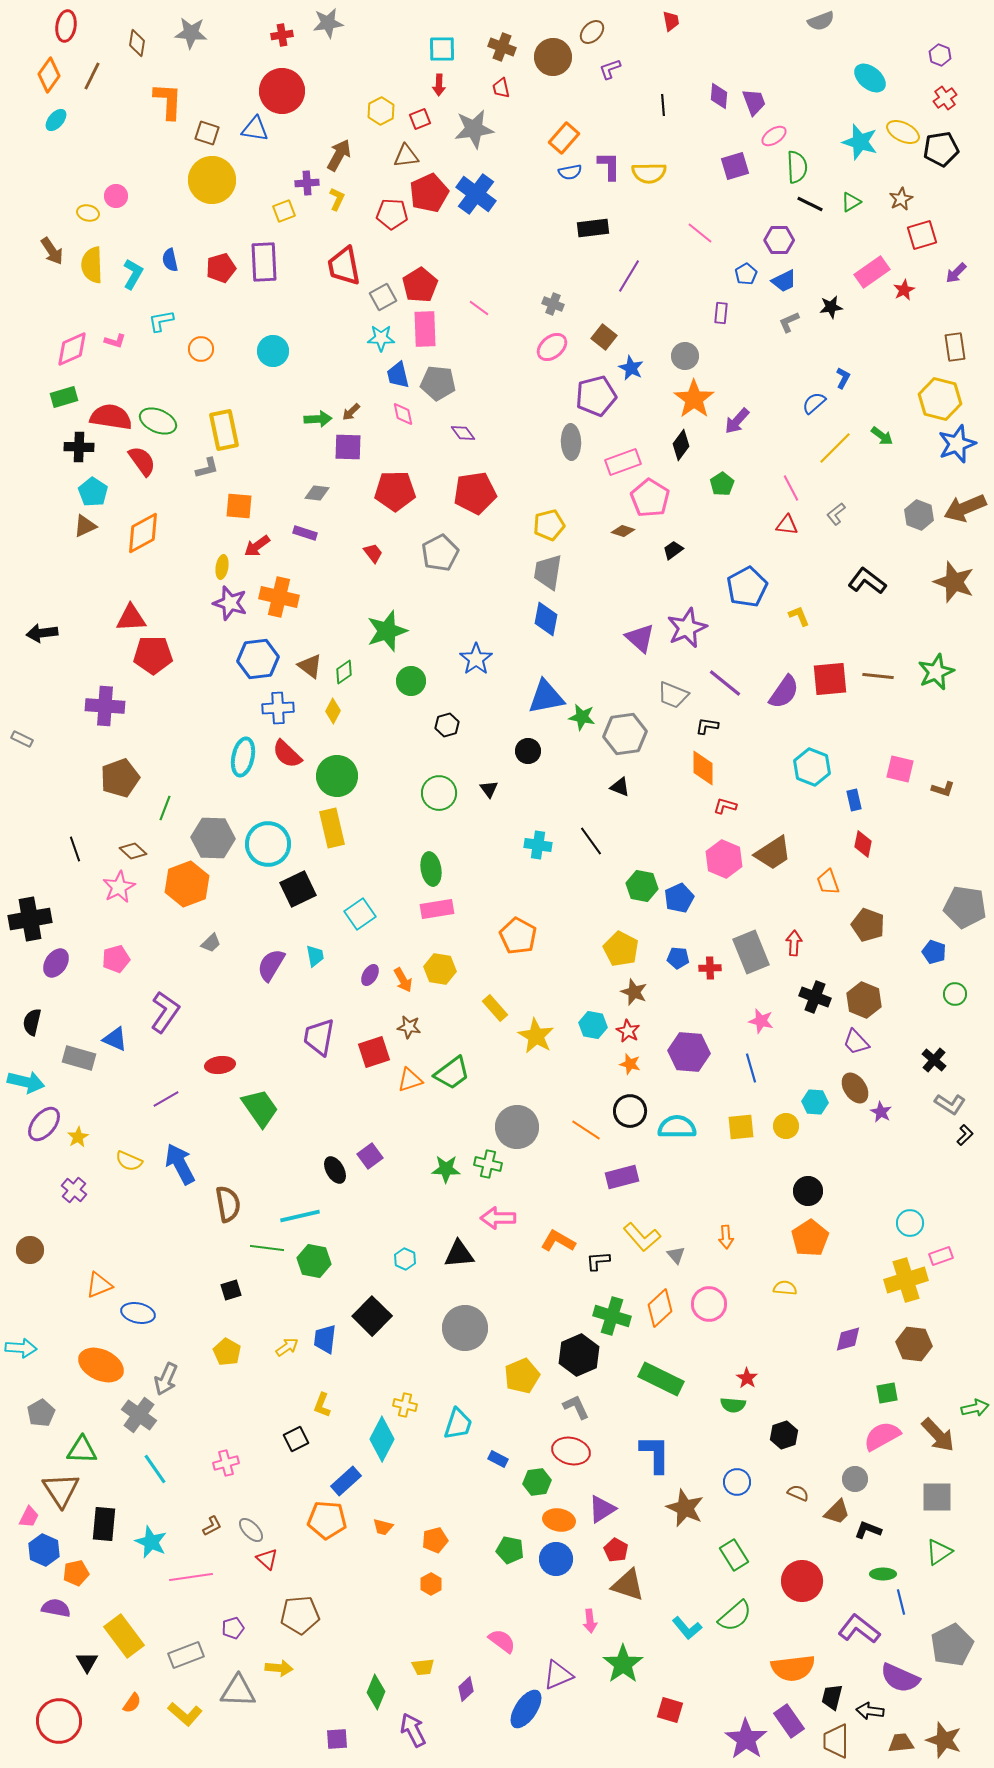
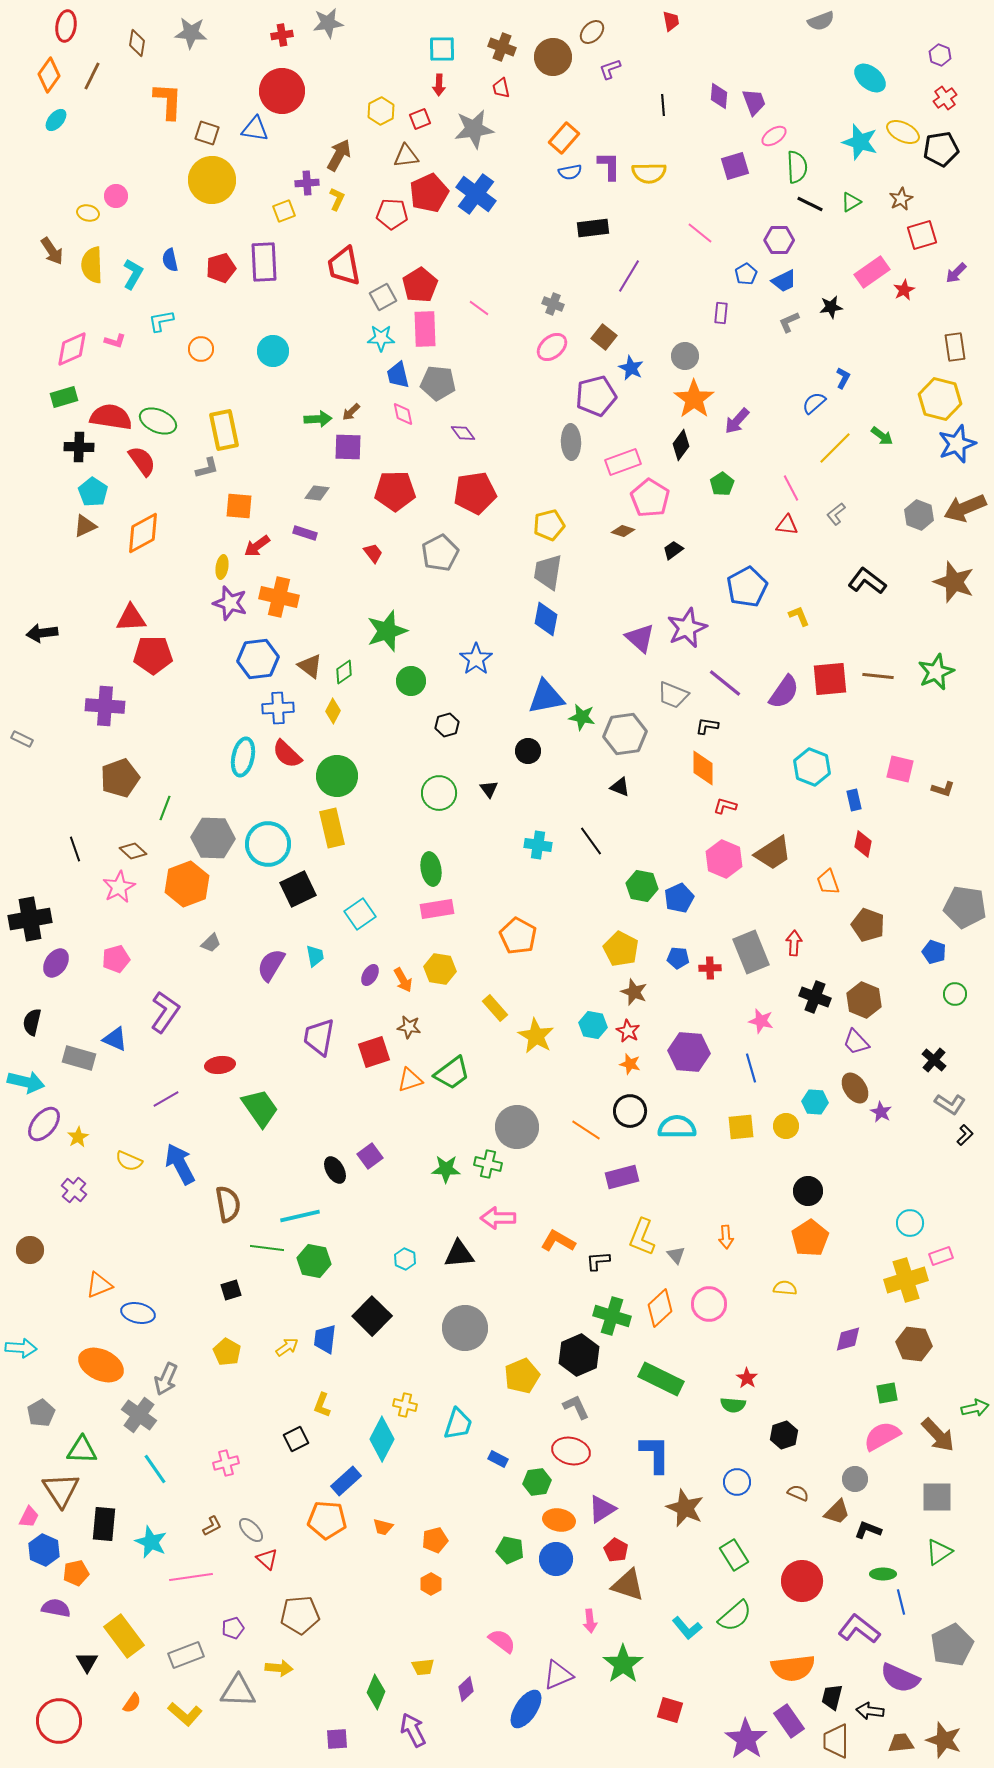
yellow L-shape at (642, 1237): rotated 63 degrees clockwise
